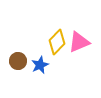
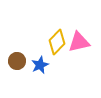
pink triangle: rotated 10 degrees clockwise
brown circle: moved 1 px left
